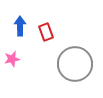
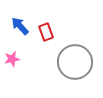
blue arrow: rotated 42 degrees counterclockwise
gray circle: moved 2 px up
